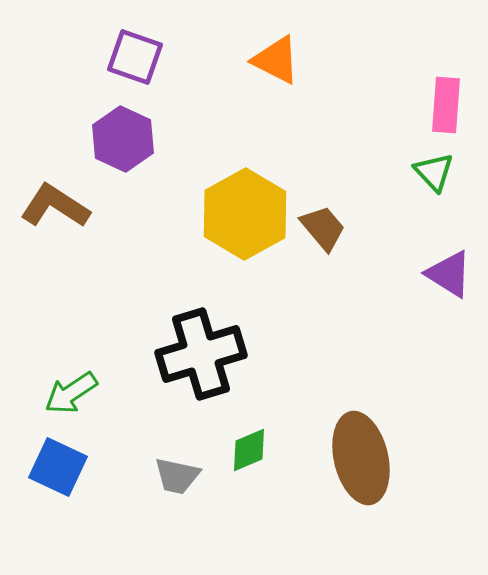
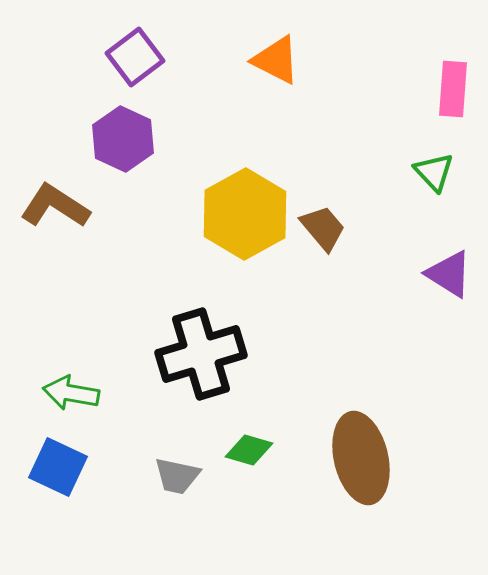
purple square: rotated 34 degrees clockwise
pink rectangle: moved 7 px right, 16 px up
green arrow: rotated 44 degrees clockwise
green diamond: rotated 39 degrees clockwise
